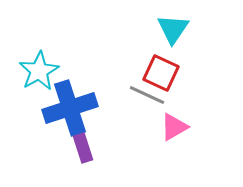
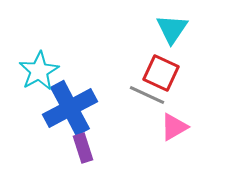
cyan triangle: moved 1 px left
blue cross: rotated 10 degrees counterclockwise
